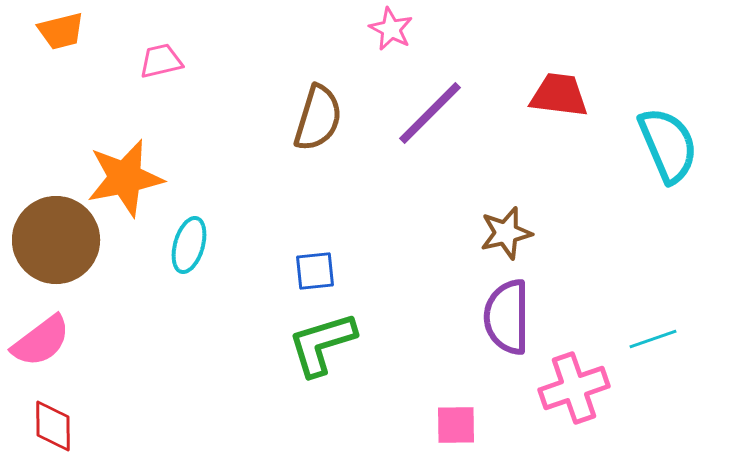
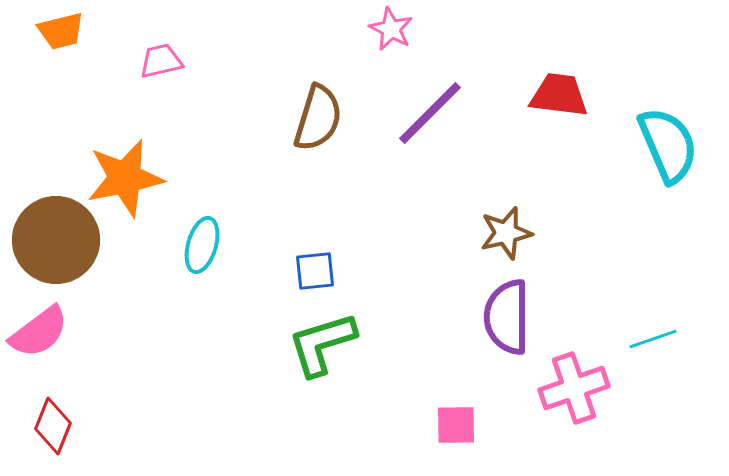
cyan ellipse: moved 13 px right
pink semicircle: moved 2 px left, 9 px up
red diamond: rotated 22 degrees clockwise
